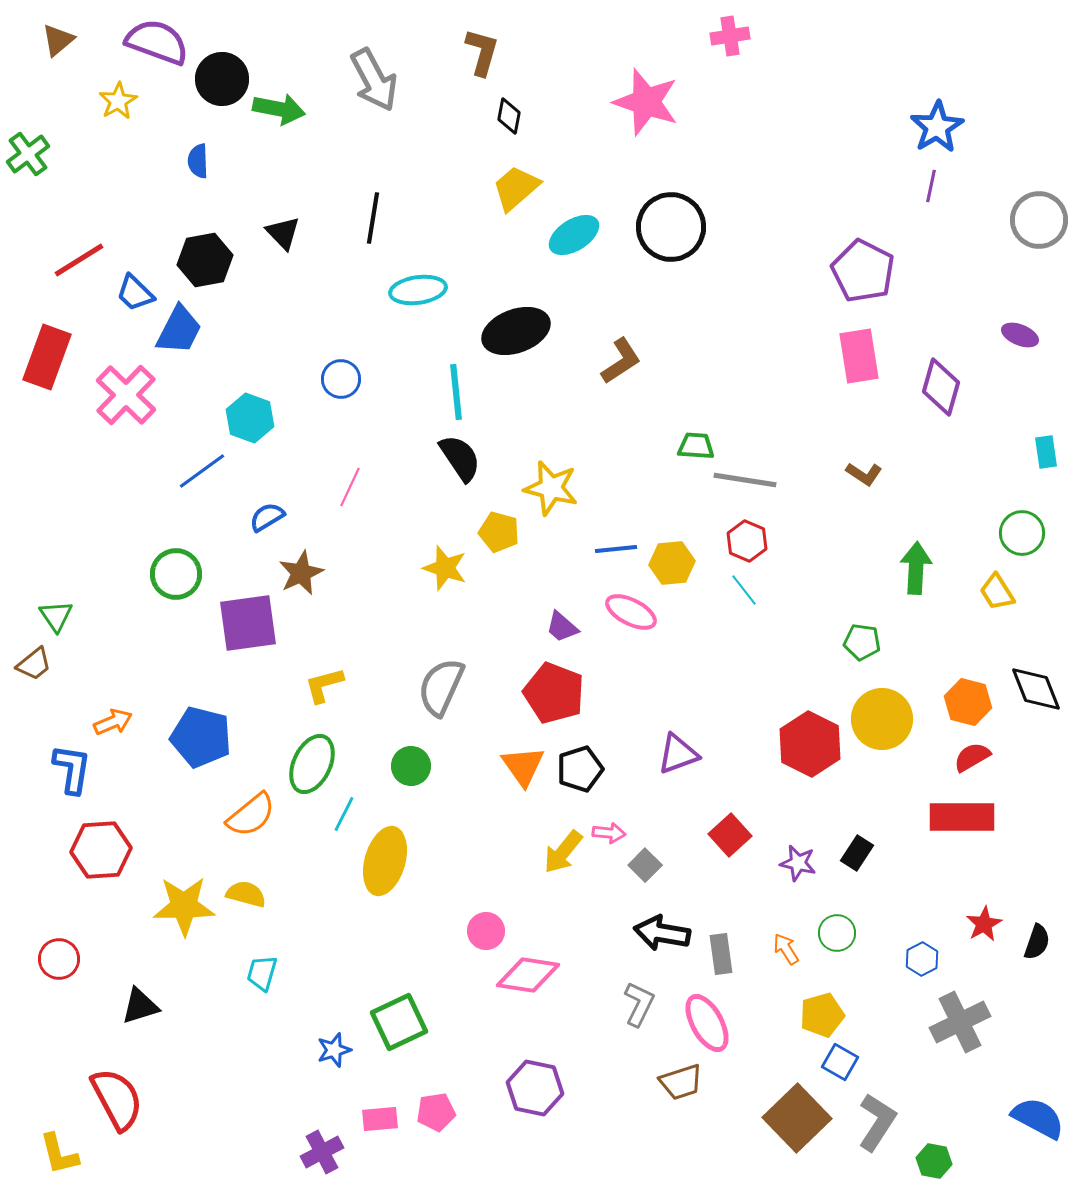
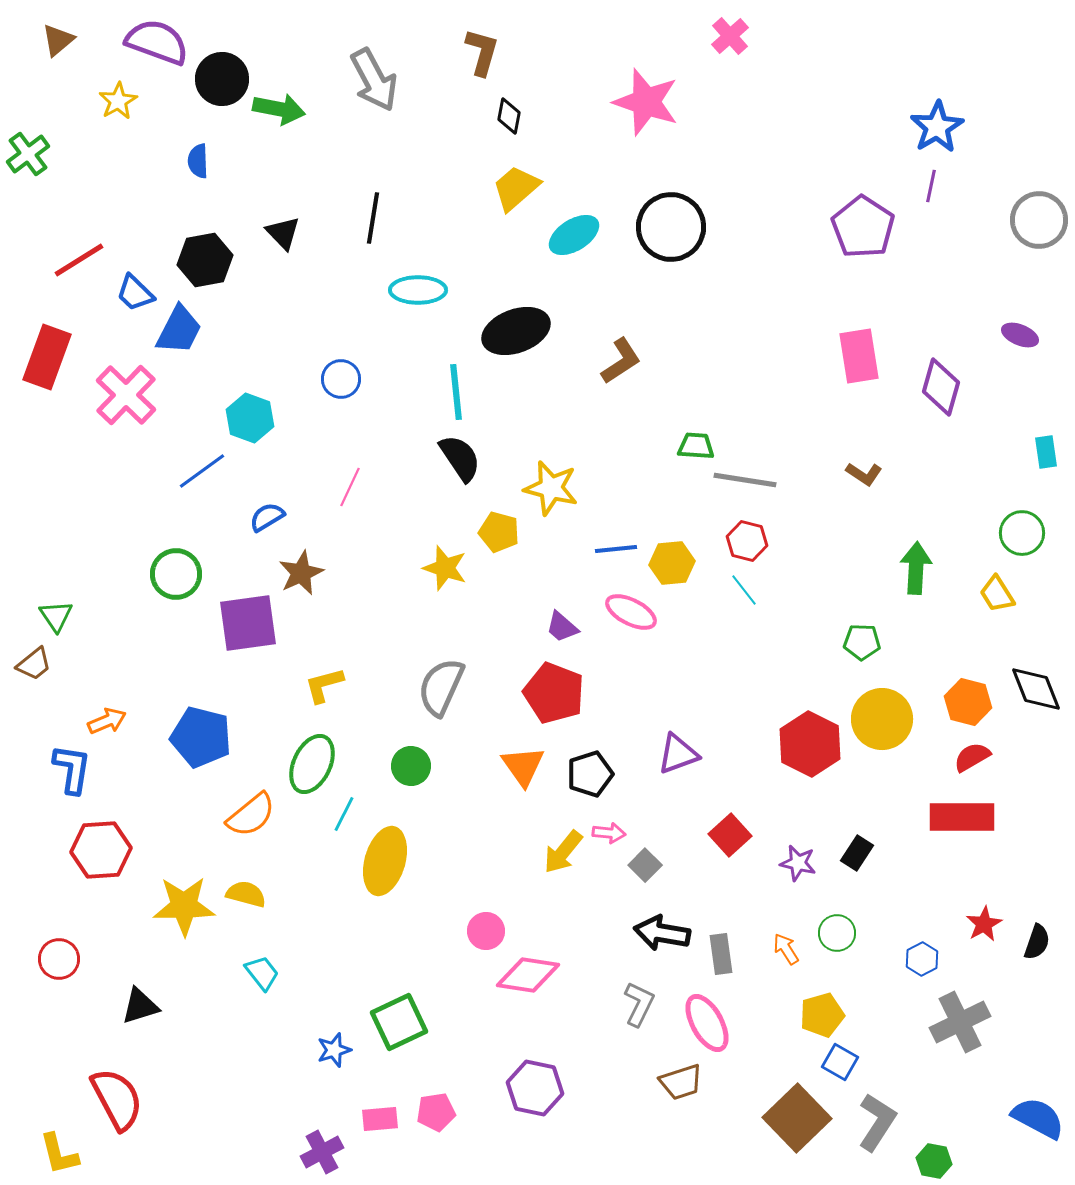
pink cross at (730, 36): rotated 33 degrees counterclockwise
purple pentagon at (863, 271): moved 44 px up; rotated 6 degrees clockwise
cyan ellipse at (418, 290): rotated 8 degrees clockwise
red hexagon at (747, 541): rotated 9 degrees counterclockwise
yellow trapezoid at (997, 592): moved 2 px down
green pentagon at (862, 642): rotated 6 degrees counterclockwise
orange arrow at (113, 722): moved 6 px left, 1 px up
black pentagon at (580, 769): moved 10 px right, 5 px down
cyan trapezoid at (262, 973): rotated 126 degrees clockwise
